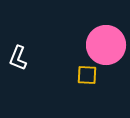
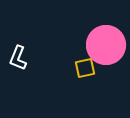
yellow square: moved 2 px left, 7 px up; rotated 15 degrees counterclockwise
